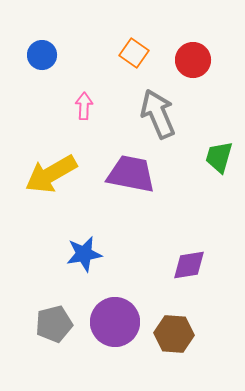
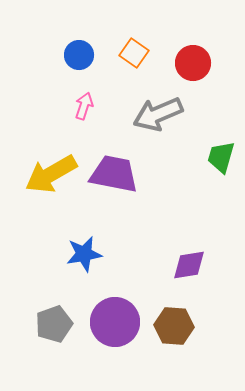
blue circle: moved 37 px right
red circle: moved 3 px down
pink arrow: rotated 16 degrees clockwise
gray arrow: rotated 90 degrees counterclockwise
green trapezoid: moved 2 px right
purple trapezoid: moved 17 px left
gray pentagon: rotated 6 degrees counterclockwise
brown hexagon: moved 8 px up
